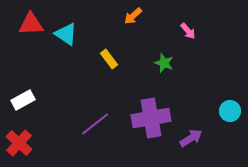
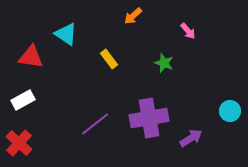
red triangle: moved 33 px down; rotated 12 degrees clockwise
purple cross: moved 2 px left
